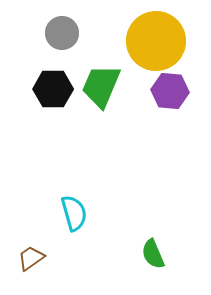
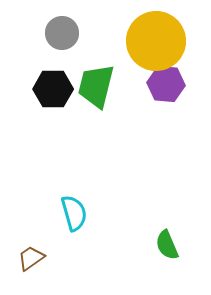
green trapezoid: moved 5 px left; rotated 9 degrees counterclockwise
purple hexagon: moved 4 px left, 7 px up
green semicircle: moved 14 px right, 9 px up
